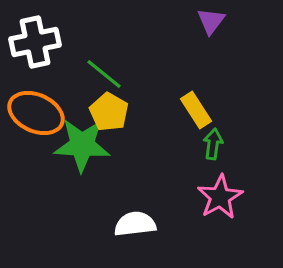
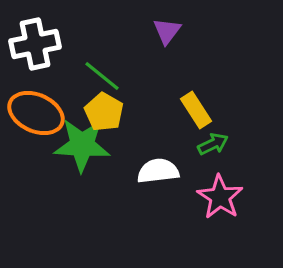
purple triangle: moved 44 px left, 10 px down
white cross: moved 2 px down
green line: moved 2 px left, 2 px down
yellow pentagon: moved 5 px left
green arrow: rotated 56 degrees clockwise
pink star: rotated 9 degrees counterclockwise
white semicircle: moved 23 px right, 53 px up
